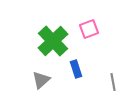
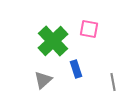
pink square: rotated 30 degrees clockwise
gray triangle: moved 2 px right
